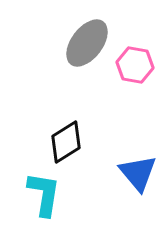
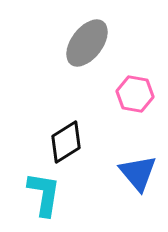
pink hexagon: moved 29 px down
